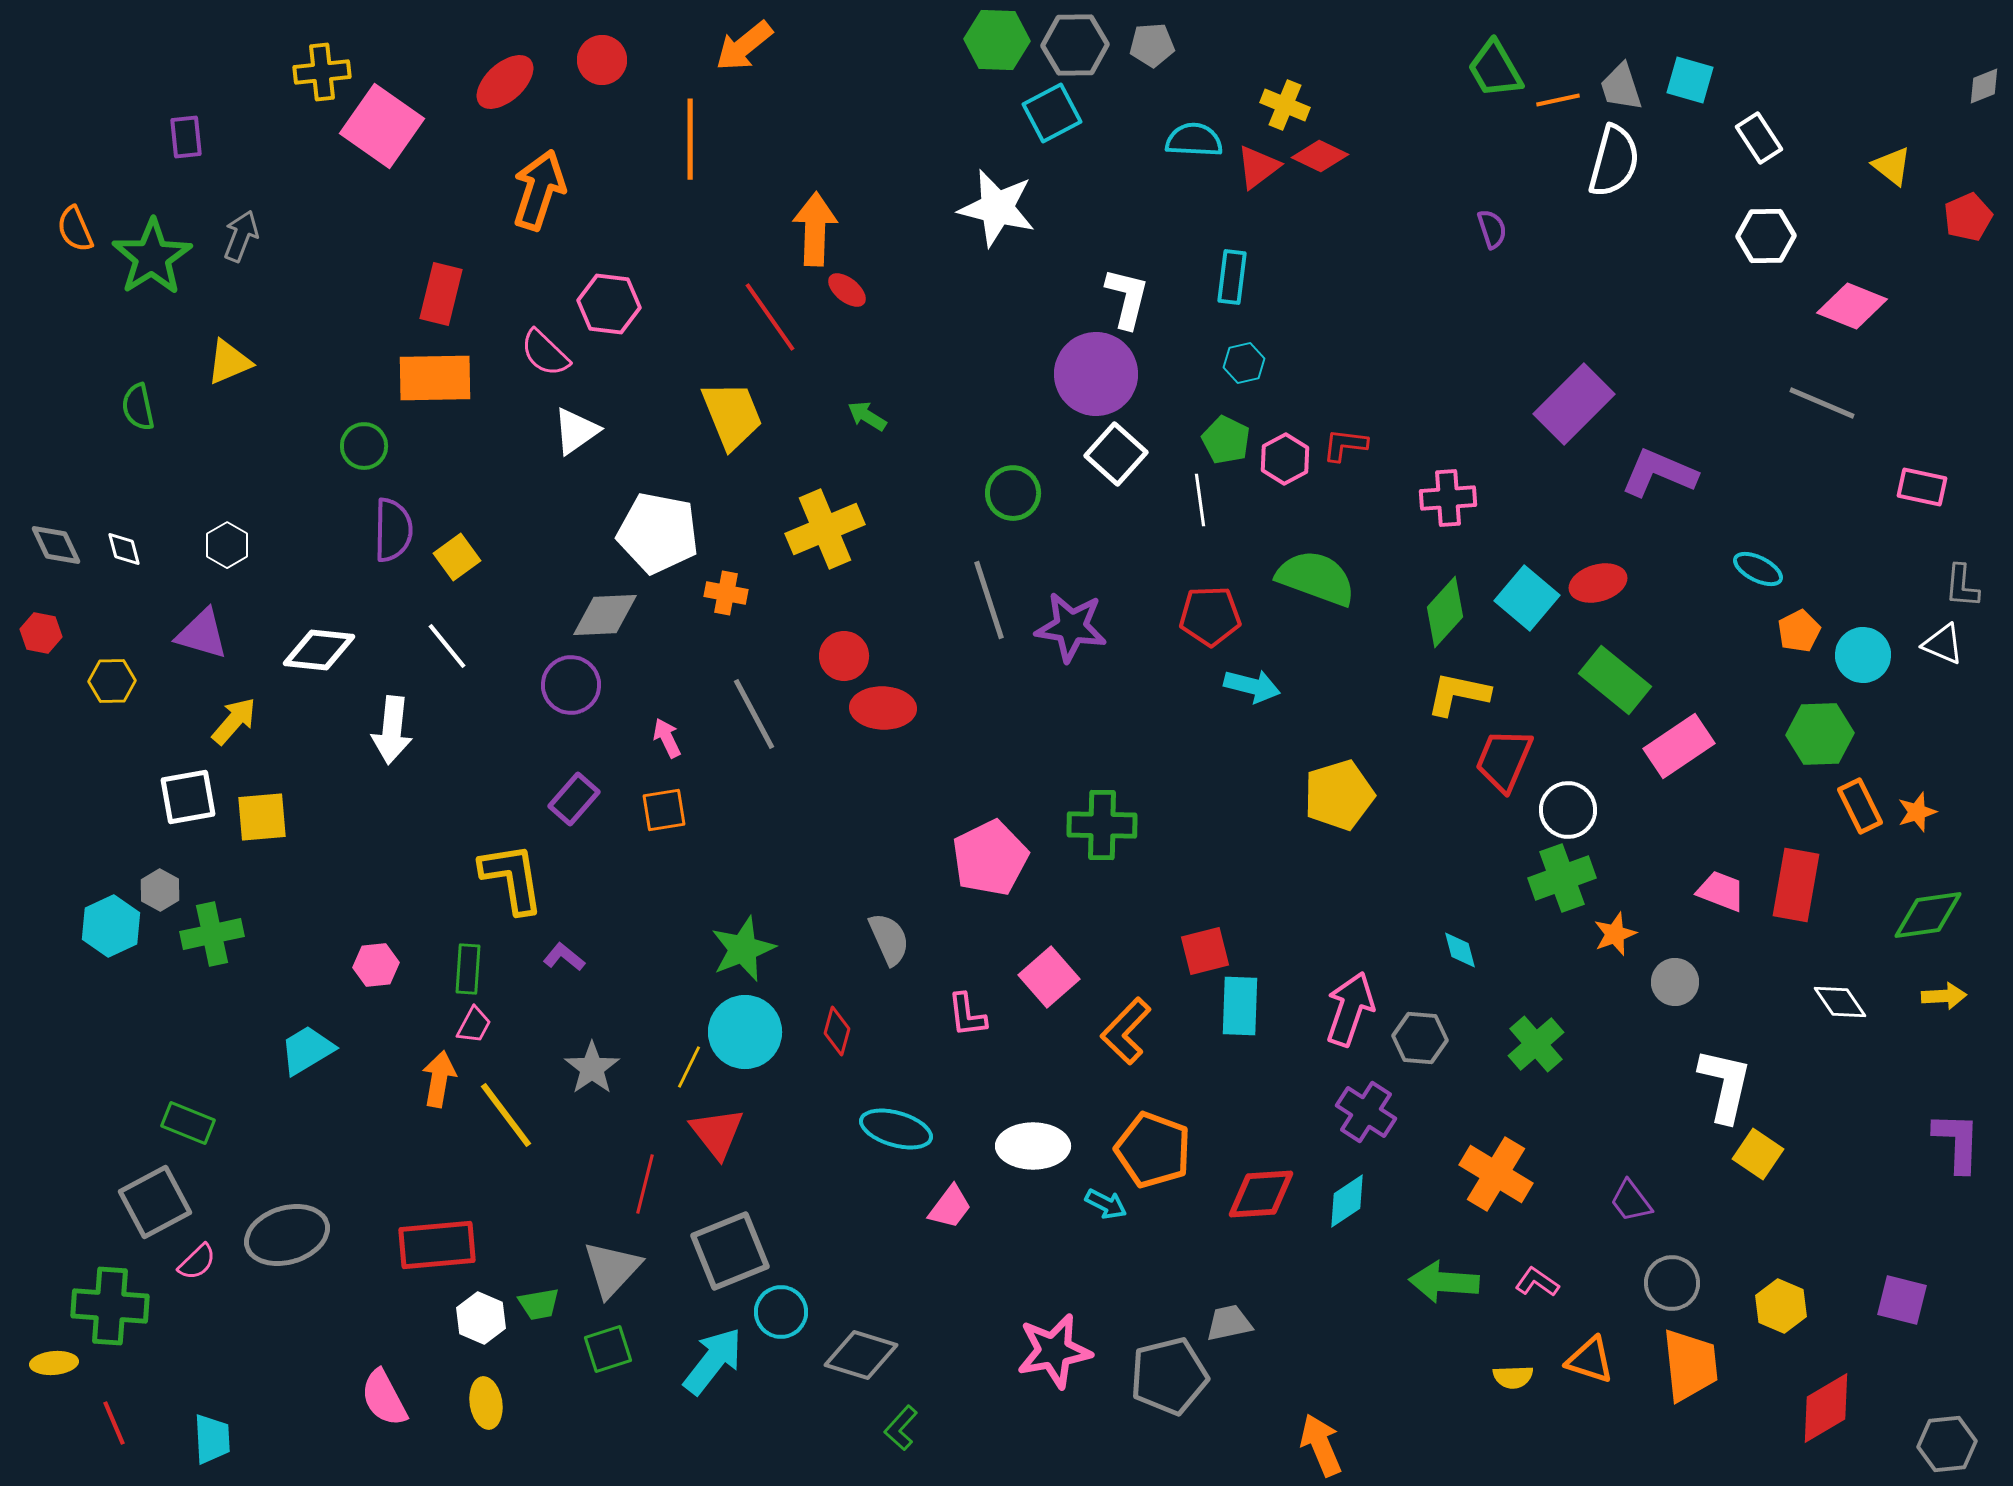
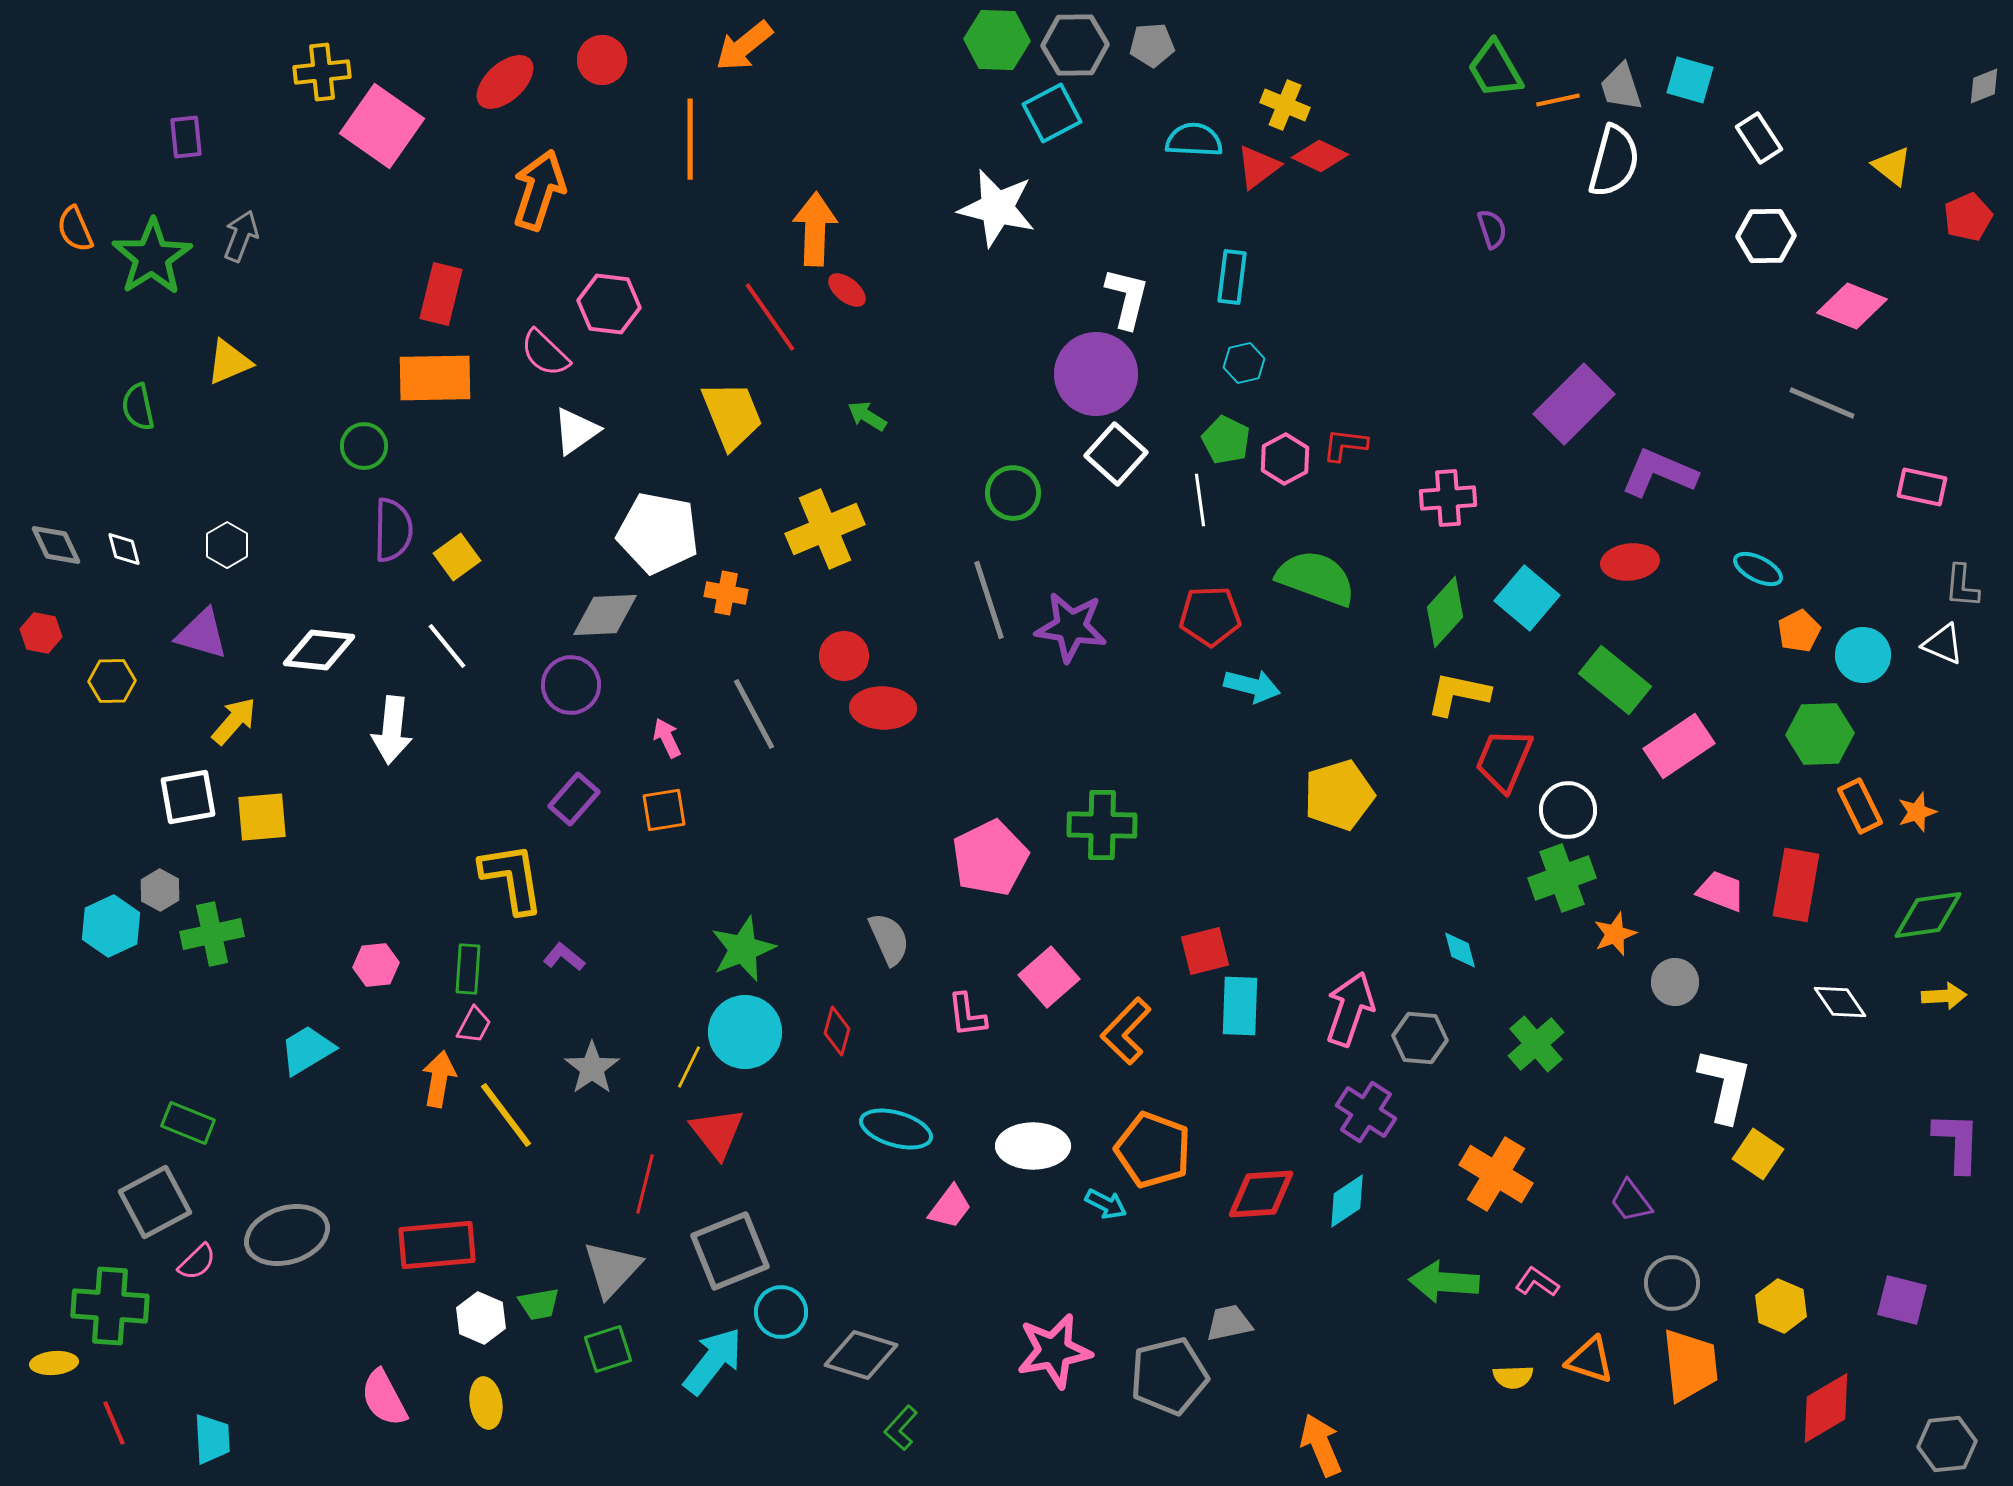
red ellipse at (1598, 583): moved 32 px right, 21 px up; rotated 10 degrees clockwise
